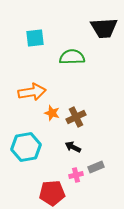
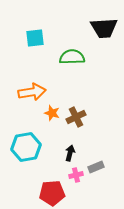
black arrow: moved 3 px left, 6 px down; rotated 77 degrees clockwise
